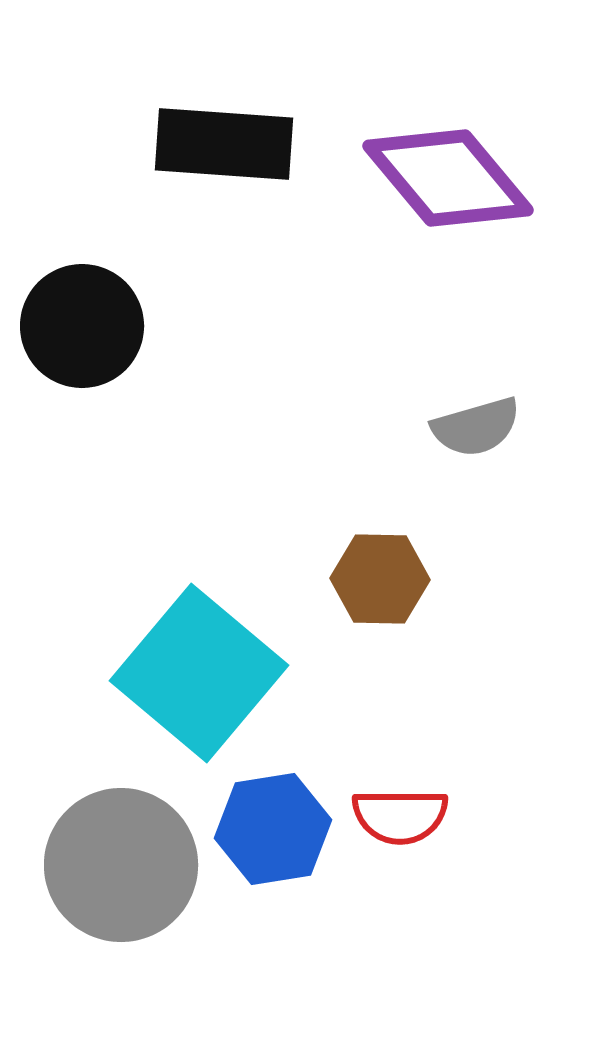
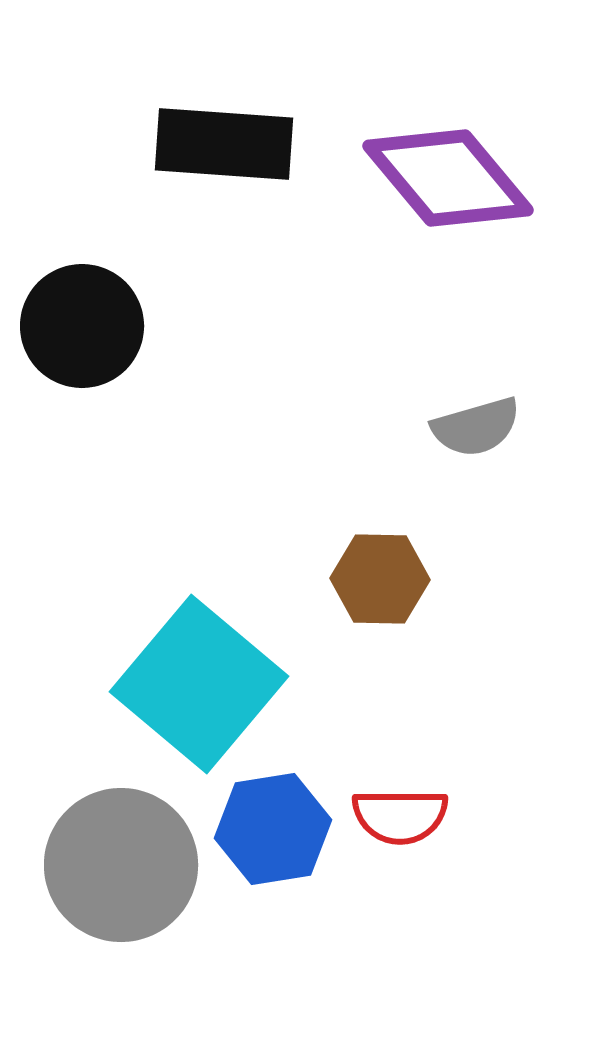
cyan square: moved 11 px down
